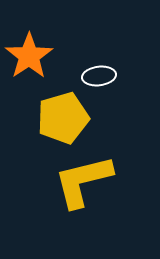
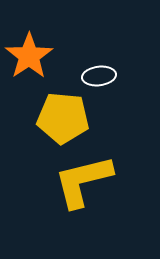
yellow pentagon: rotated 21 degrees clockwise
